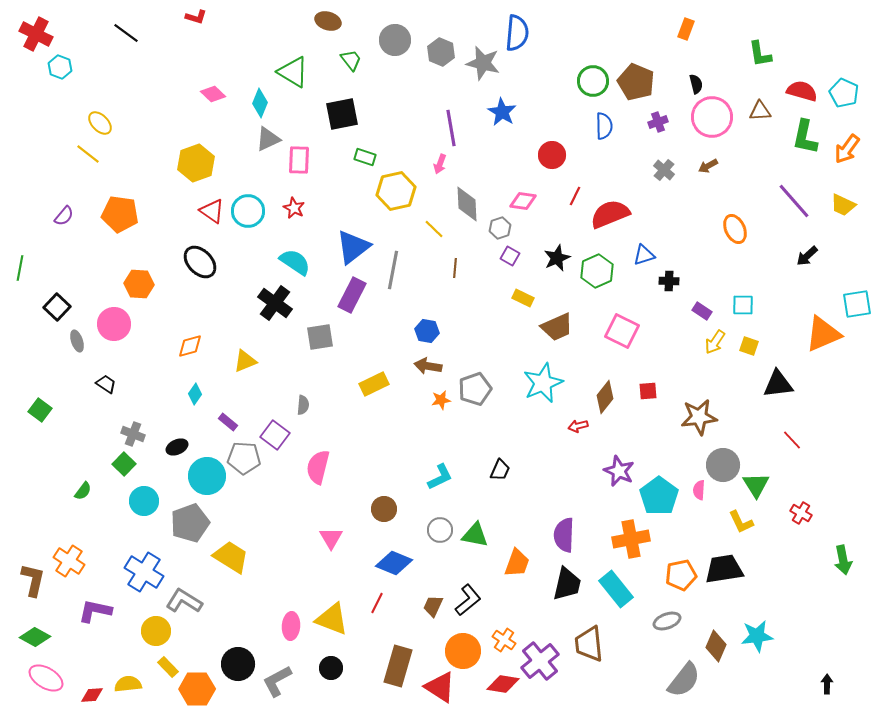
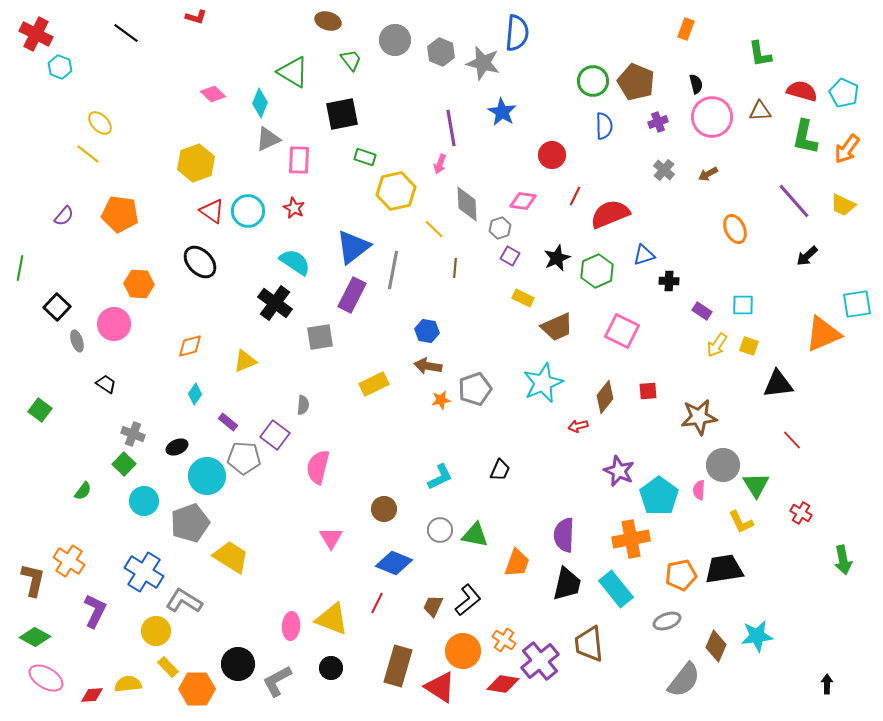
brown arrow at (708, 166): moved 8 px down
yellow arrow at (715, 342): moved 2 px right, 3 px down
purple L-shape at (95, 611): rotated 104 degrees clockwise
